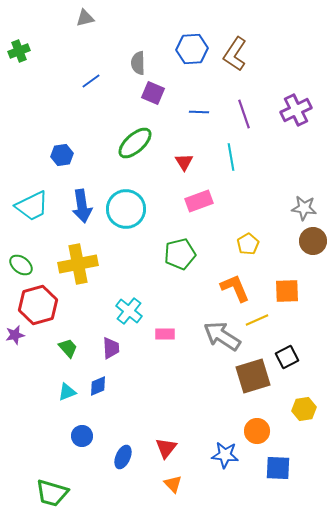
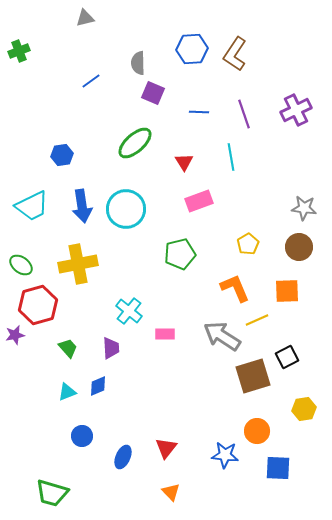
brown circle at (313, 241): moved 14 px left, 6 px down
orange triangle at (173, 484): moved 2 px left, 8 px down
